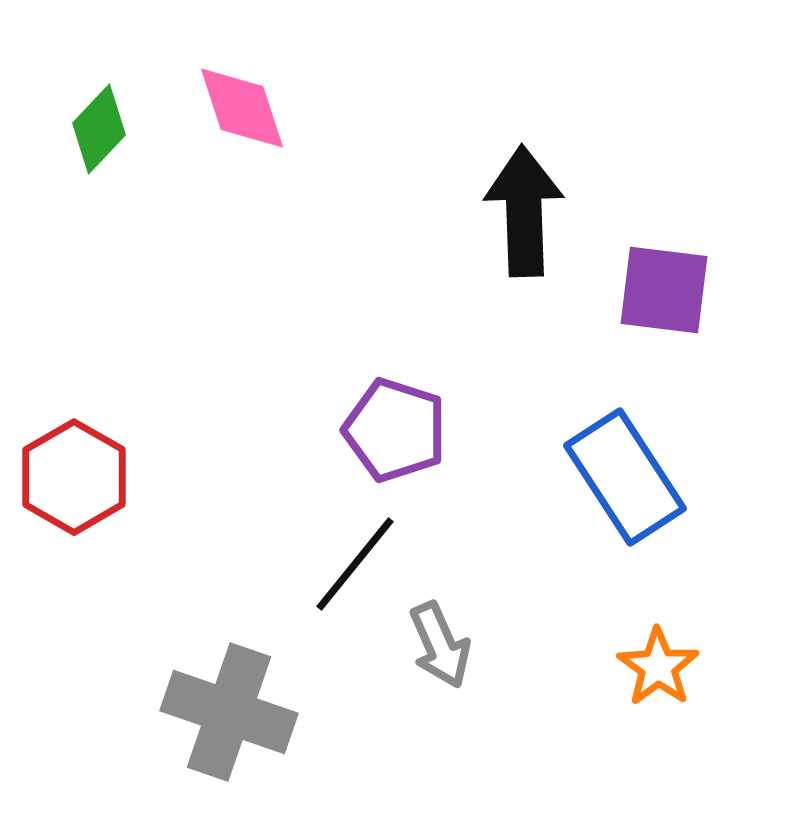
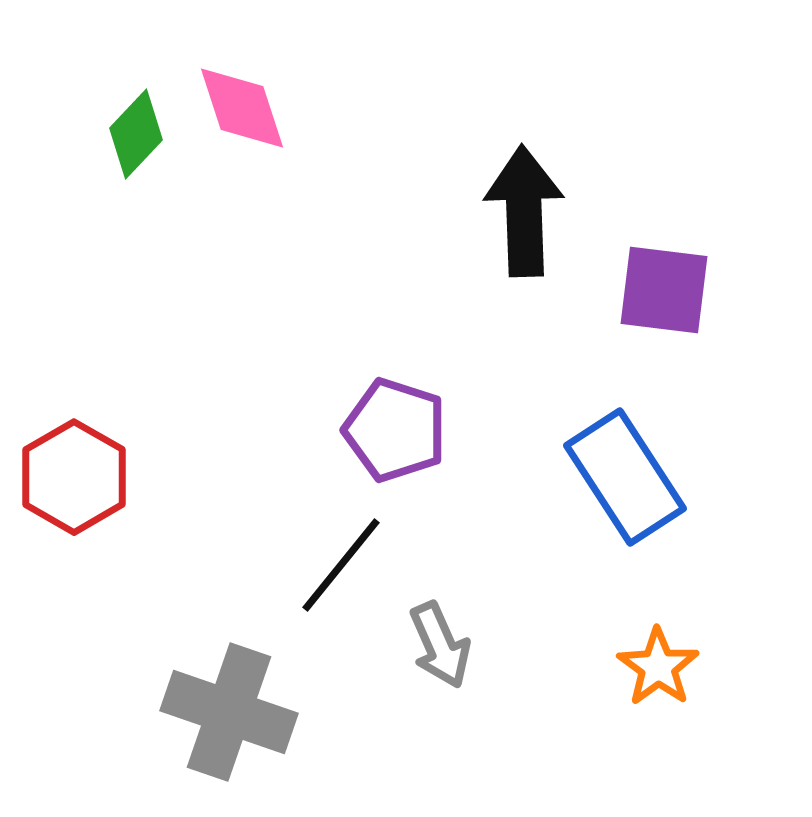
green diamond: moved 37 px right, 5 px down
black line: moved 14 px left, 1 px down
